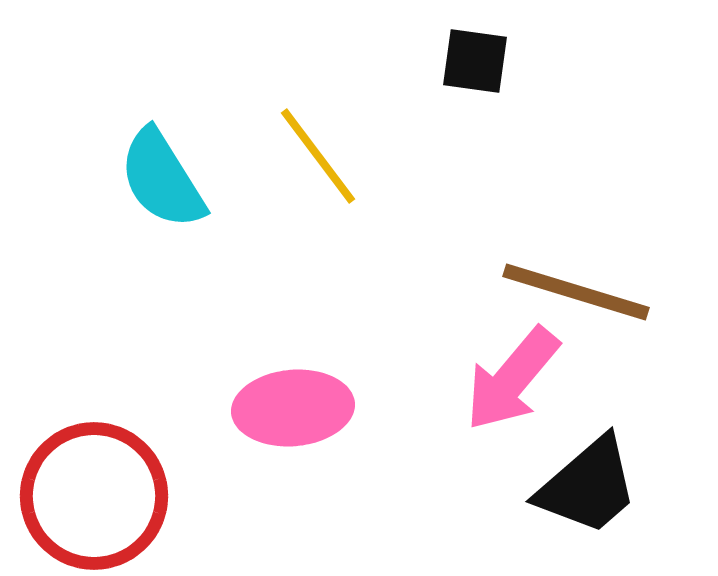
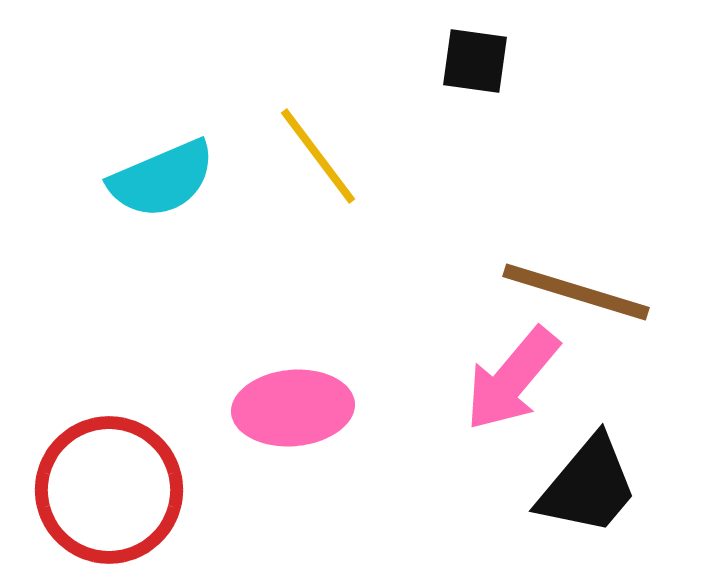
cyan semicircle: rotated 81 degrees counterclockwise
black trapezoid: rotated 9 degrees counterclockwise
red circle: moved 15 px right, 6 px up
